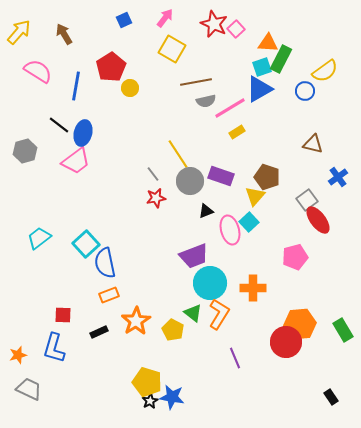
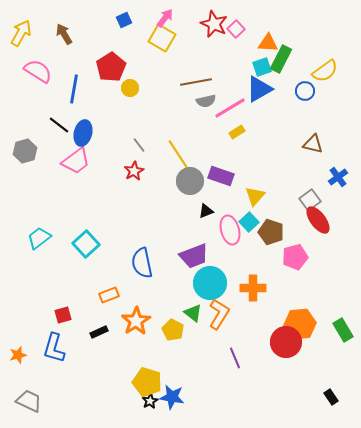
yellow arrow at (19, 32): moved 2 px right, 1 px down; rotated 12 degrees counterclockwise
yellow square at (172, 49): moved 10 px left, 11 px up
blue line at (76, 86): moved 2 px left, 3 px down
gray line at (153, 174): moved 14 px left, 29 px up
brown pentagon at (267, 177): moved 4 px right, 55 px down
red star at (156, 198): moved 22 px left, 27 px up; rotated 18 degrees counterclockwise
gray square at (307, 200): moved 3 px right
blue semicircle at (105, 263): moved 37 px right
red square at (63, 315): rotated 18 degrees counterclockwise
gray trapezoid at (29, 389): moved 12 px down
